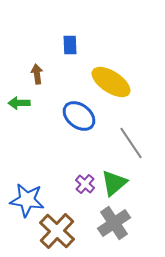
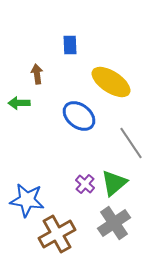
brown cross: moved 3 px down; rotated 18 degrees clockwise
